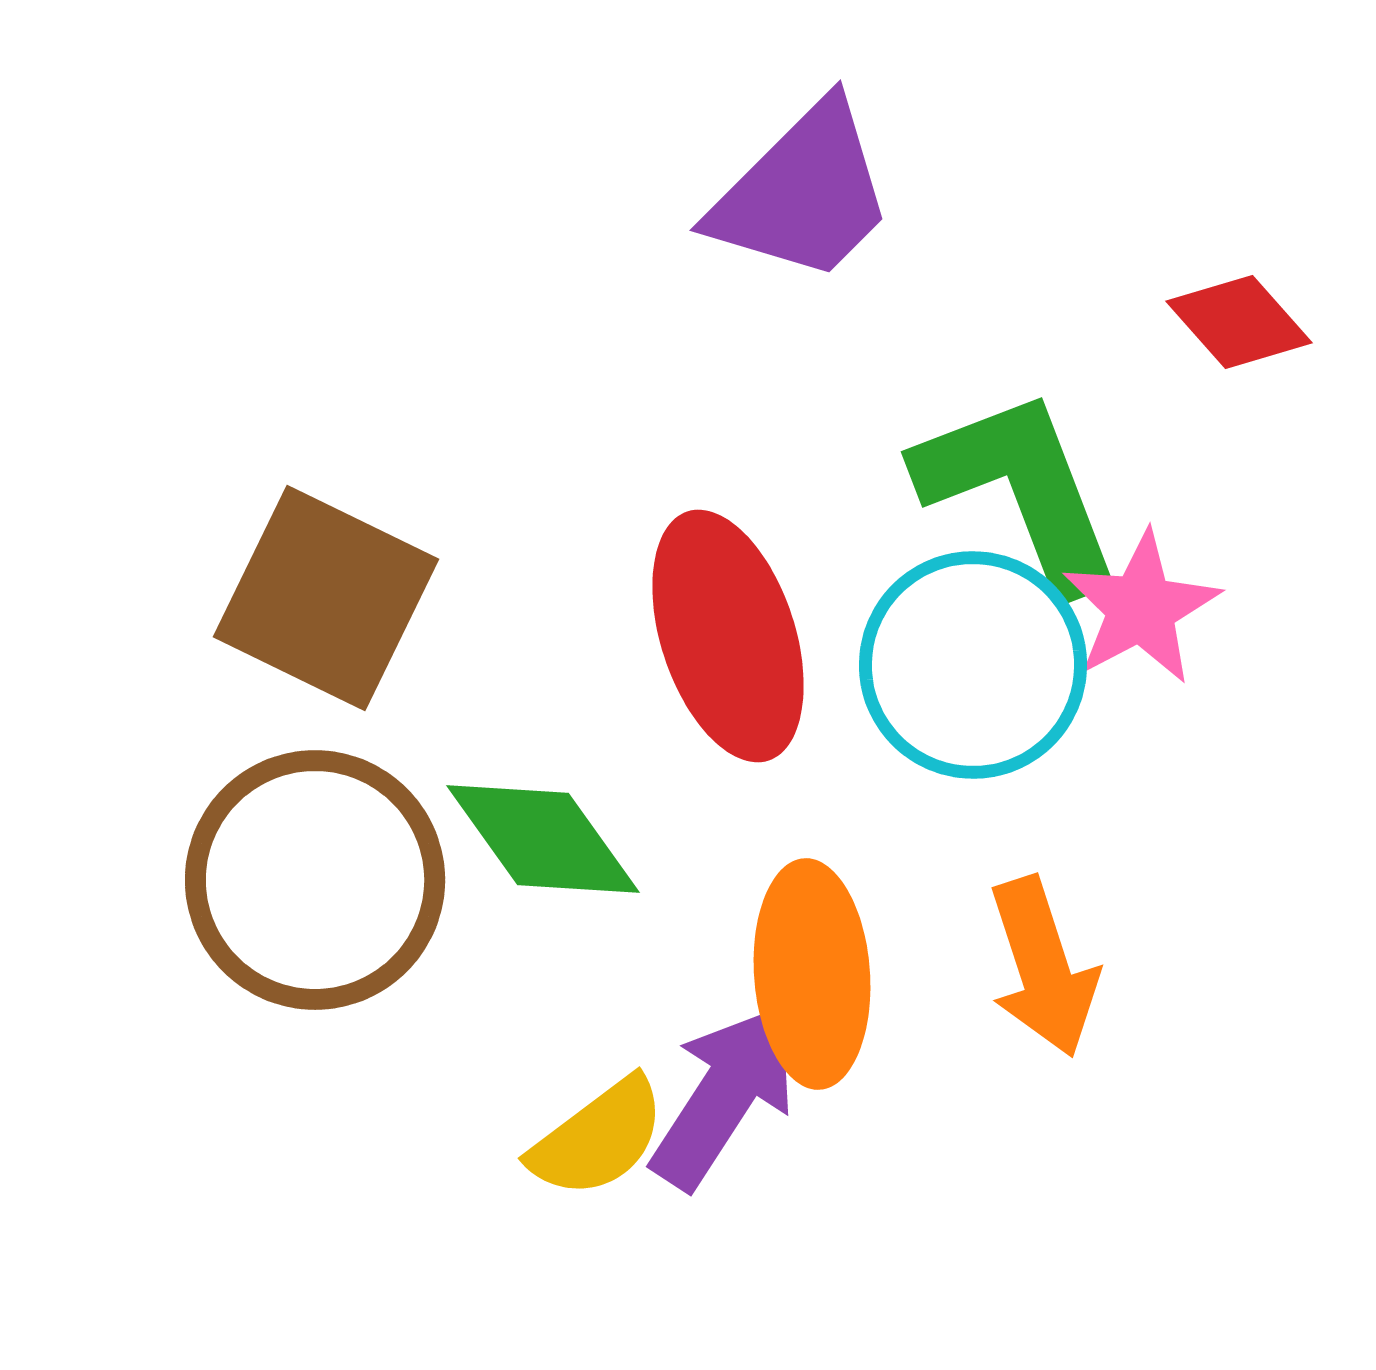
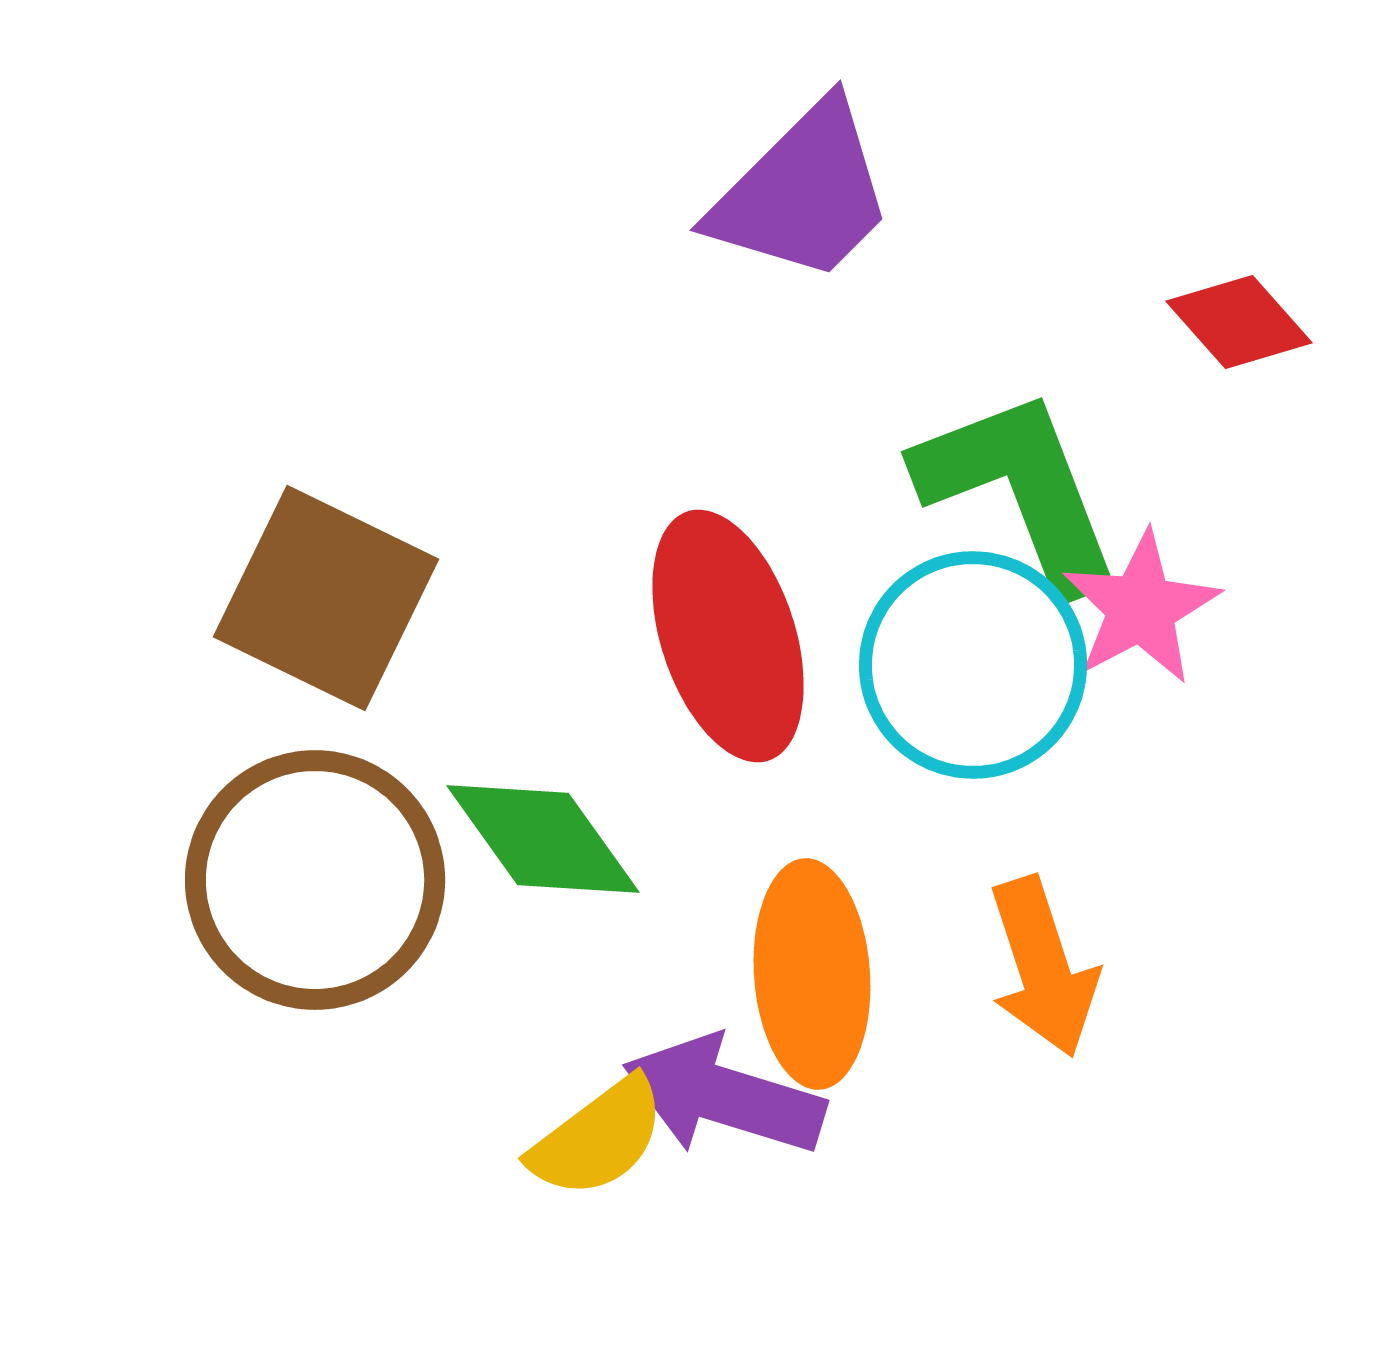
purple arrow: rotated 106 degrees counterclockwise
